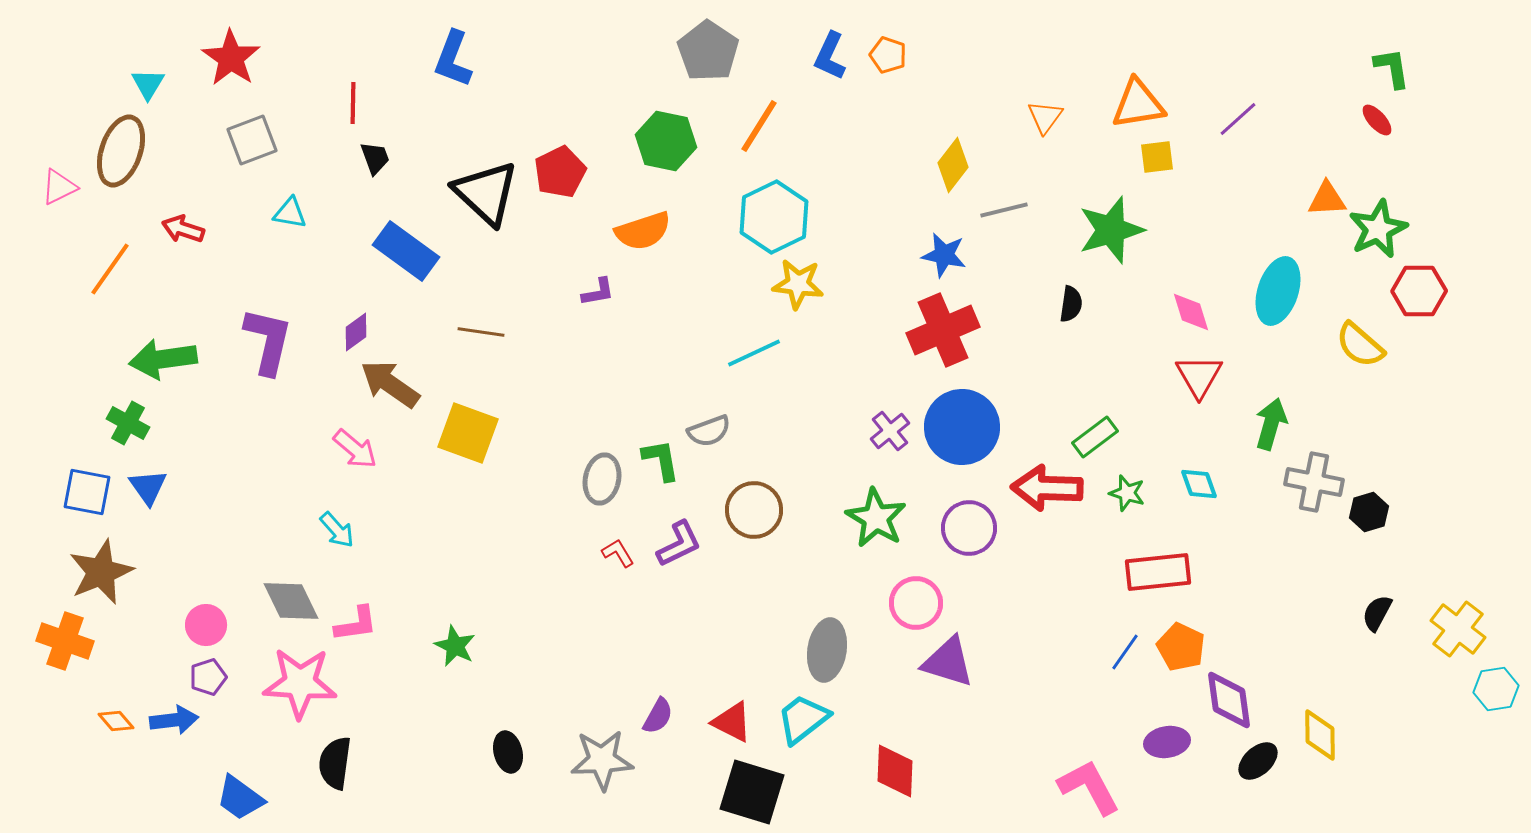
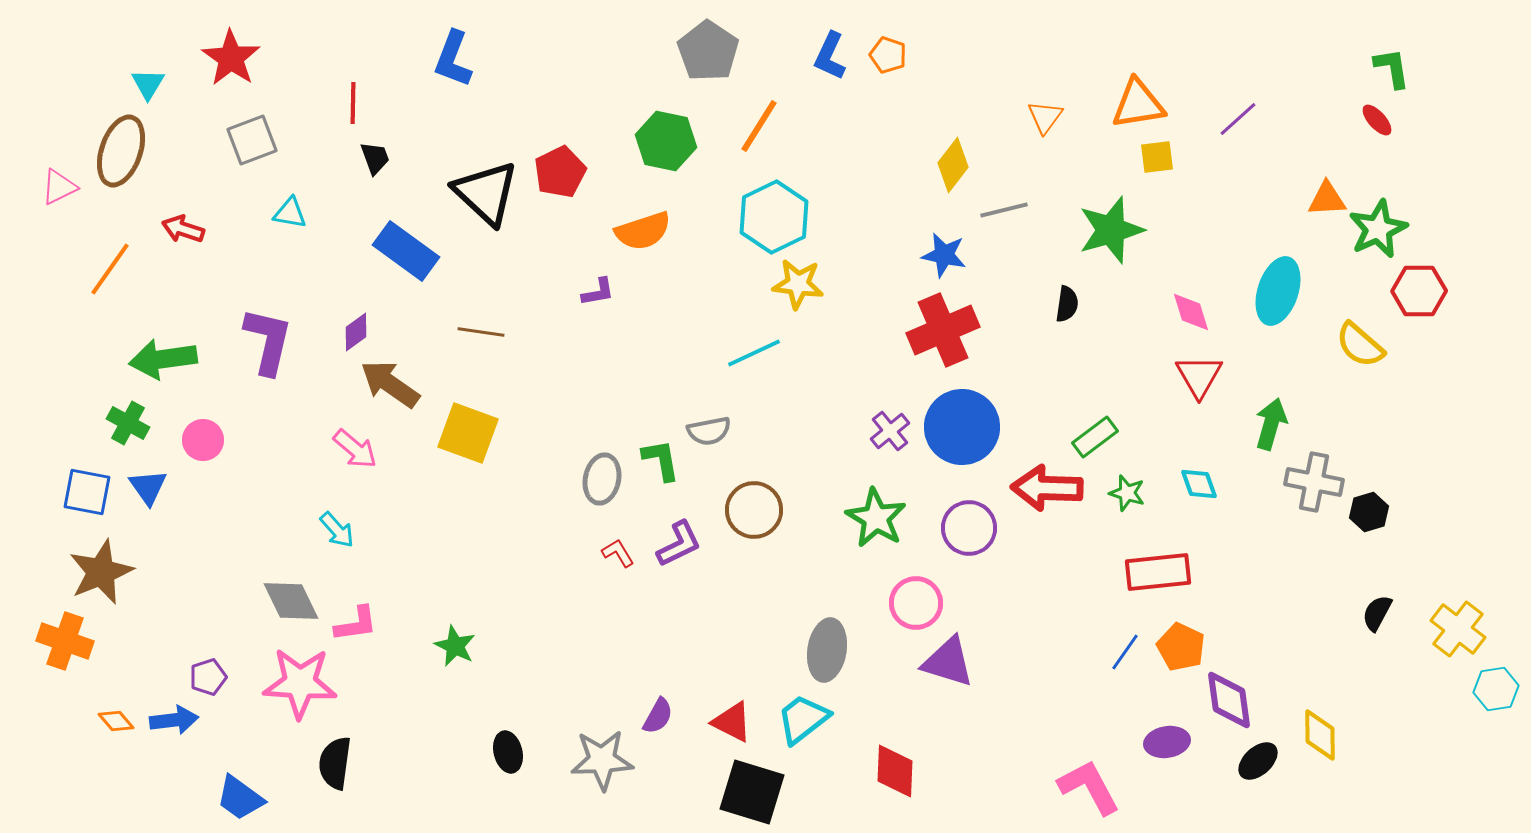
black semicircle at (1071, 304): moved 4 px left
gray semicircle at (709, 431): rotated 9 degrees clockwise
pink circle at (206, 625): moved 3 px left, 185 px up
